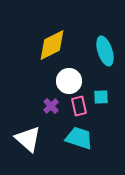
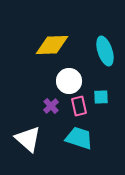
yellow diamond: rotated 24 degrees clockwise
